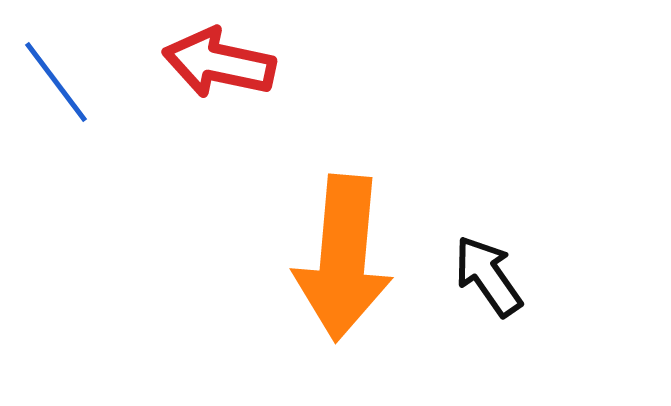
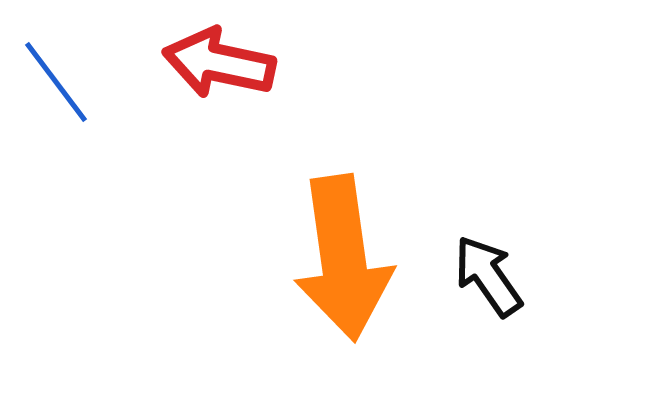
orange arrow: rotated 13 degrees counterclockwise
